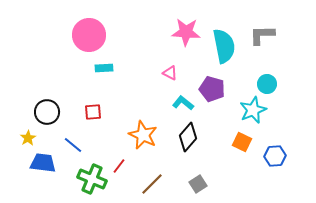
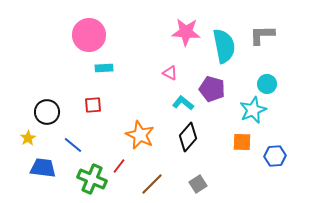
red square: moved 7 px up
orange star: moved 3 px left
orange square: rotated 24 degrees counterclockwise
blue trapezoid: moved 5 px down
